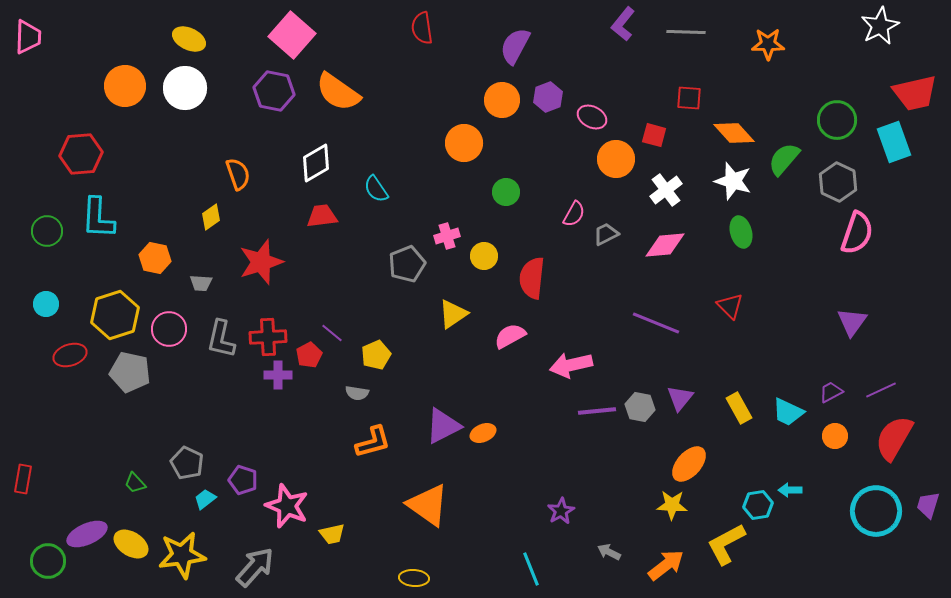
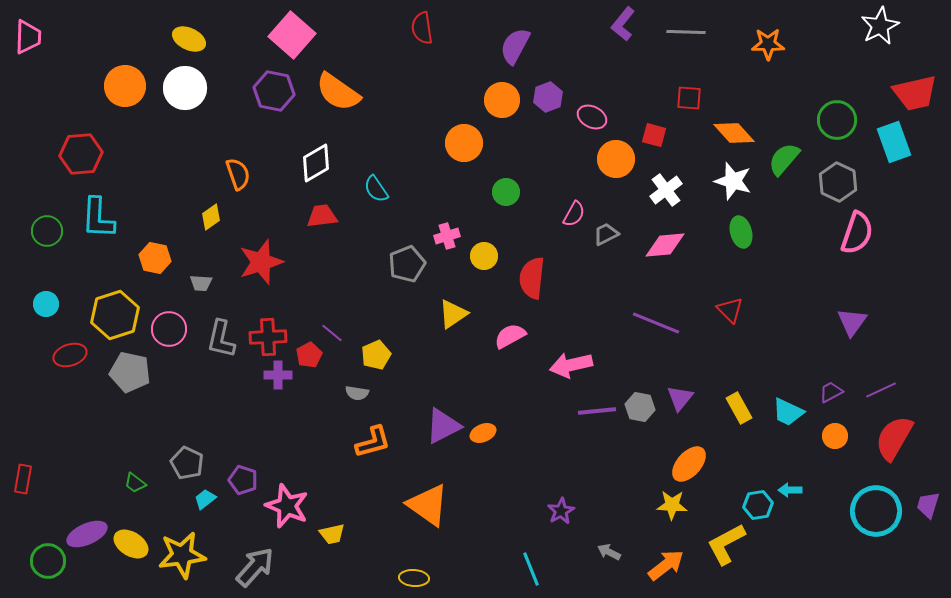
red triangle at (730, 306): moved 4 px down
green trapezoid at (135, 483): rotated 10 degrees counterclockwise
